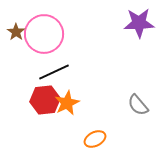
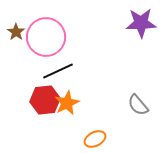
purple star: moved 2 px right
pink circle: moved 2 px right, 3 px down
black line: moved 4 px right, 1 px up
